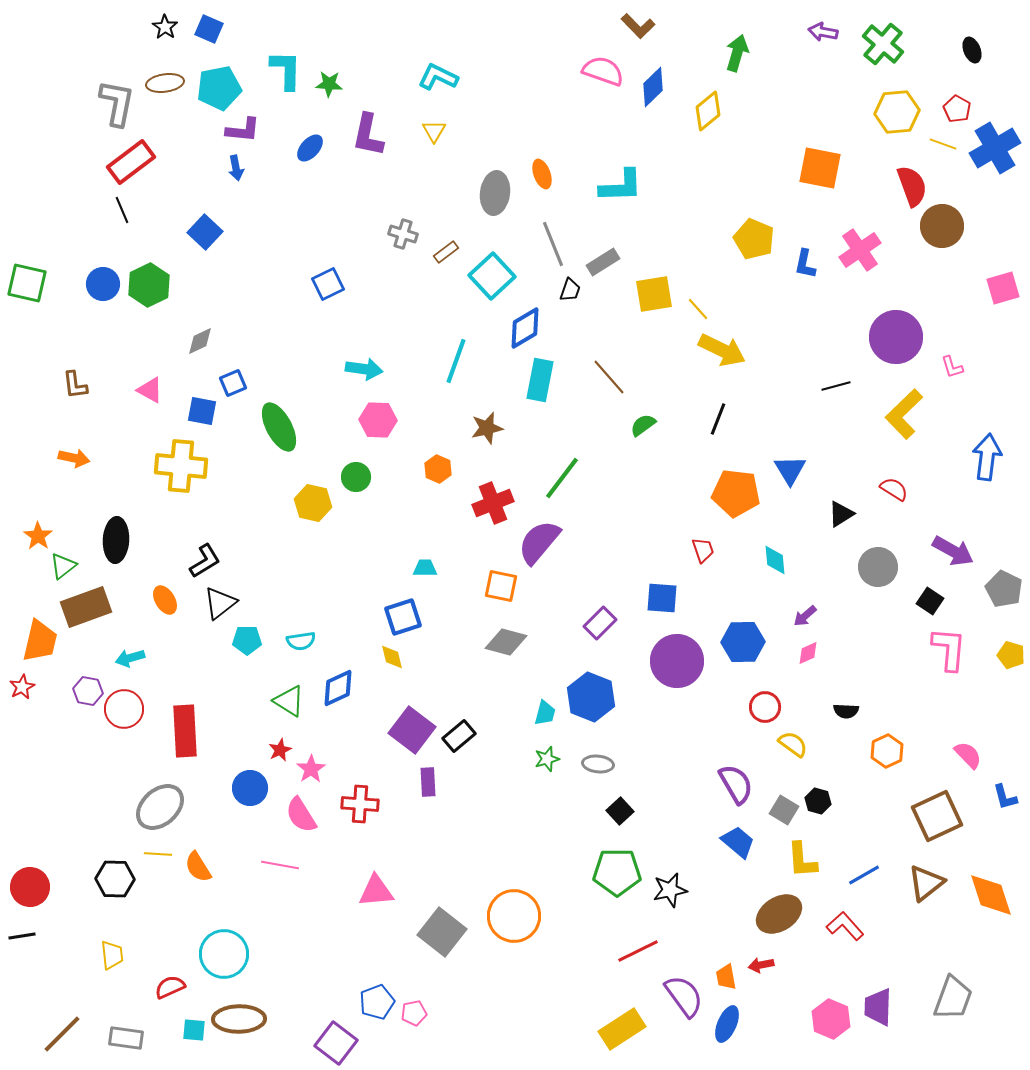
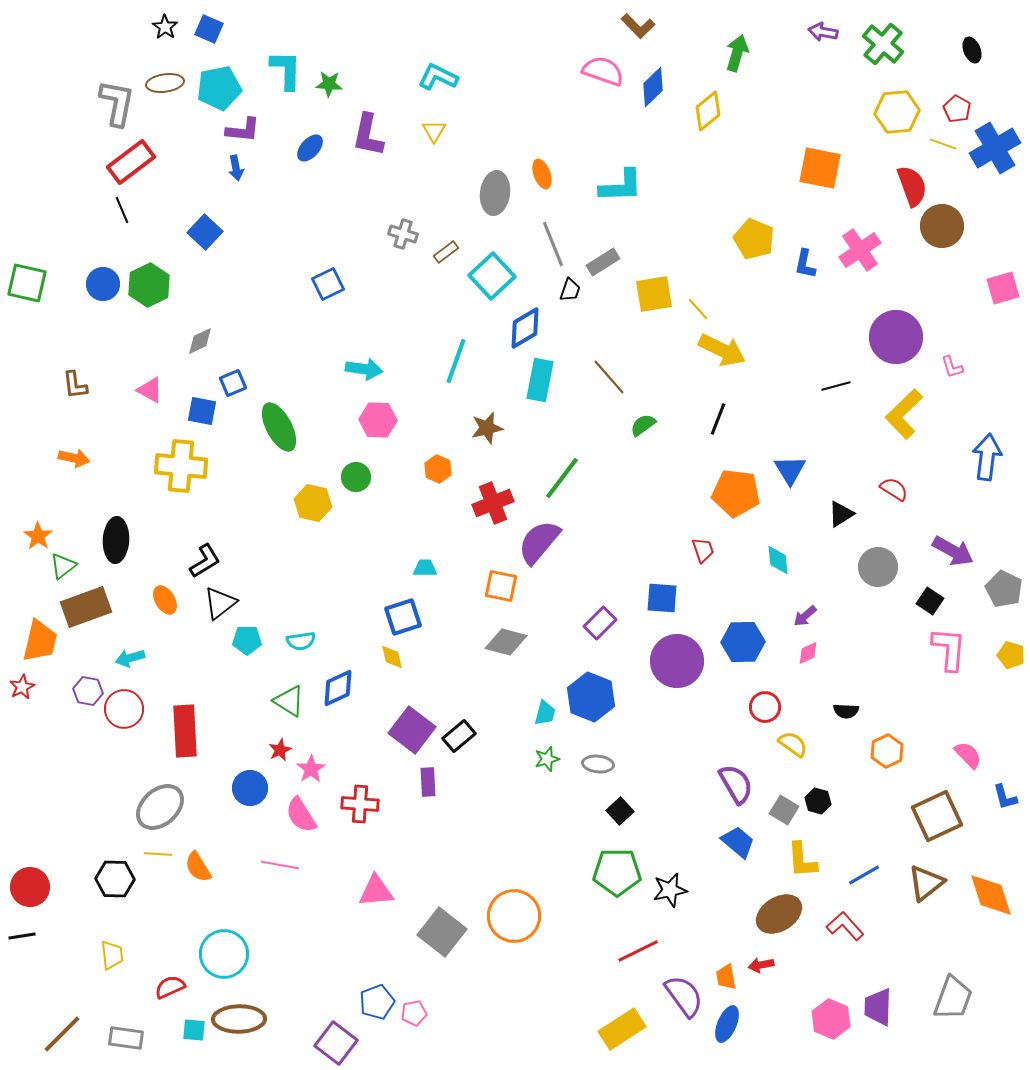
cyan diamond at (775, 560): moved 3 px right
